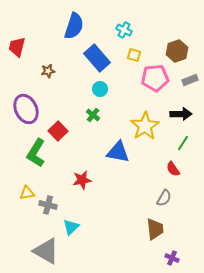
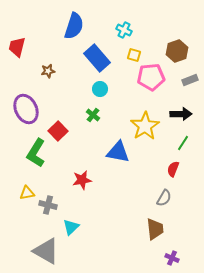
pink pentagon: moved 4 px left, 1 px up
red semicircle: rotated 56 degrees clockwise
